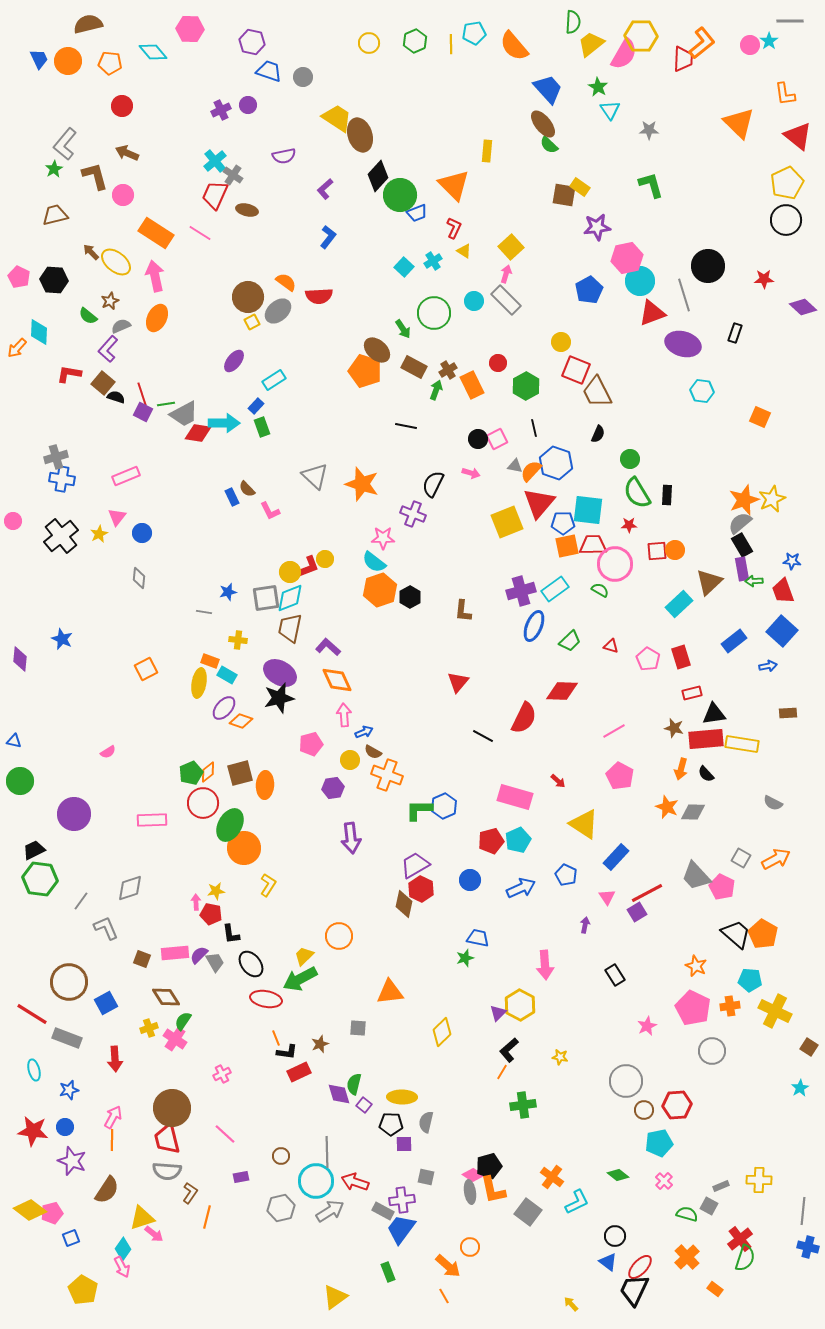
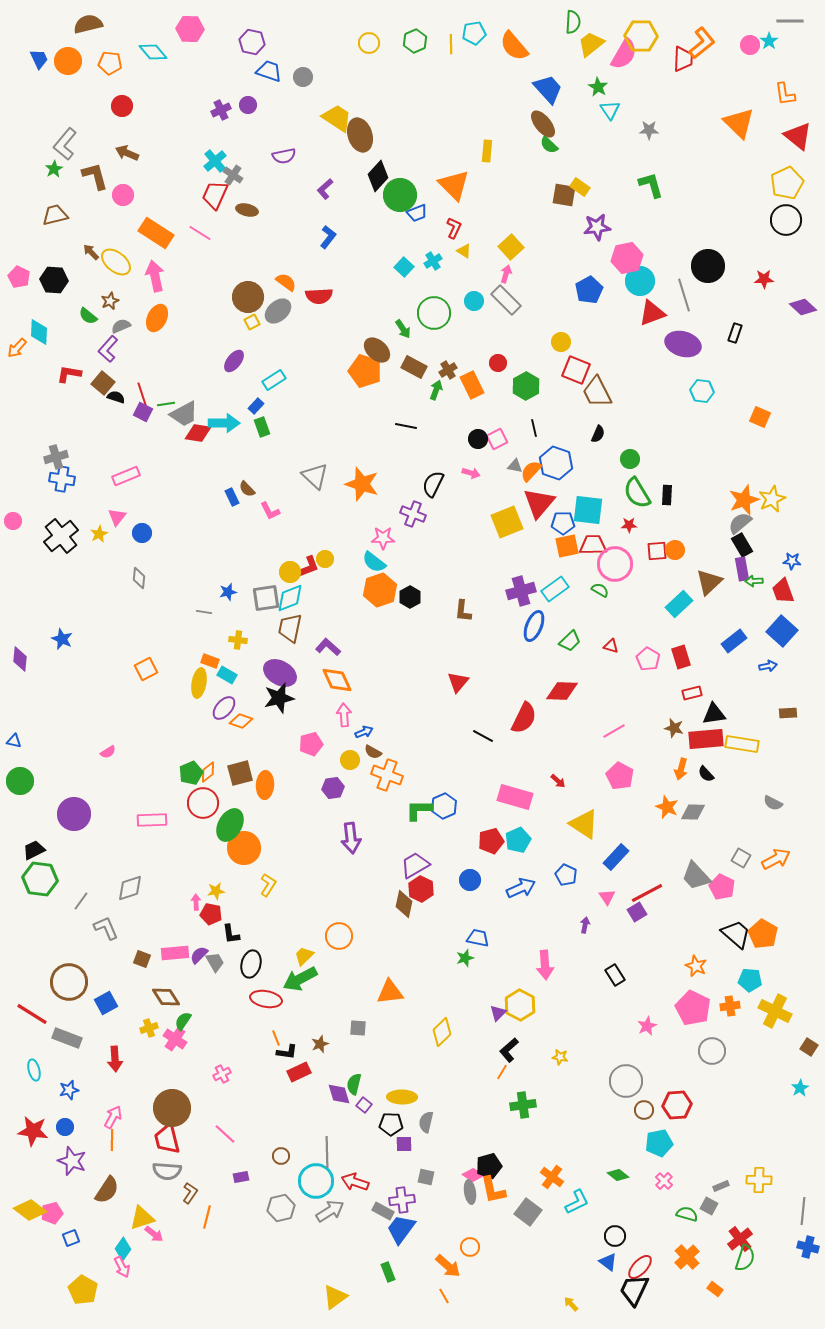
black ellipse at (251, 964): rotated 52 degrees clockwise
